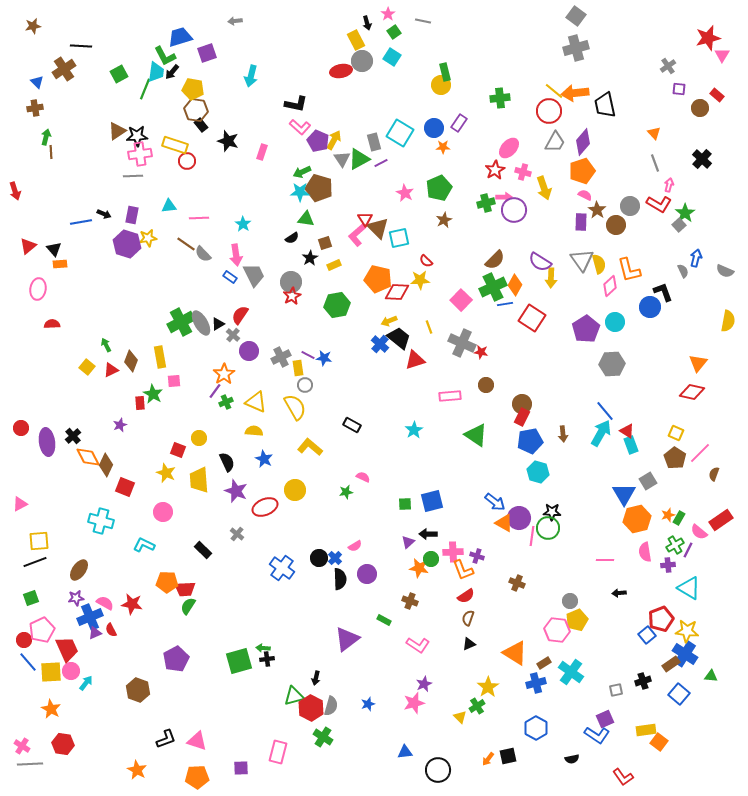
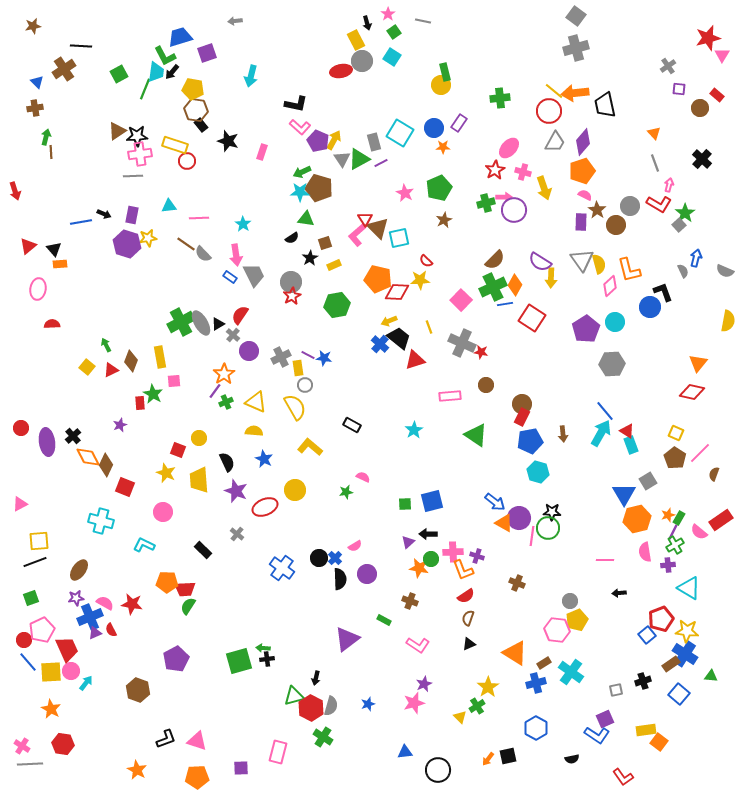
purple line at (688, 550): moved 15 px left, 18 px up
